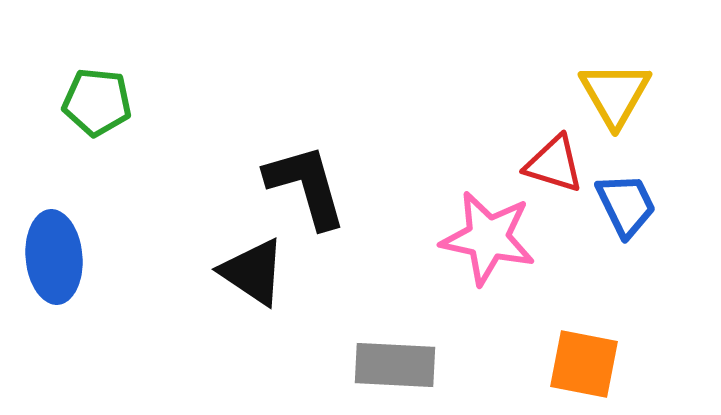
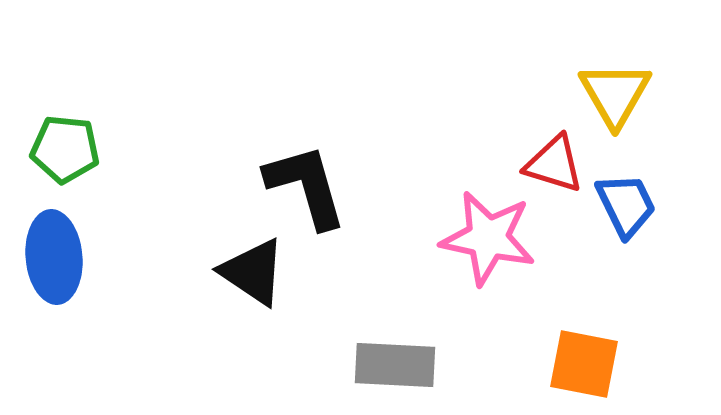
green pentagon: moved 32 px left, 47 px down
